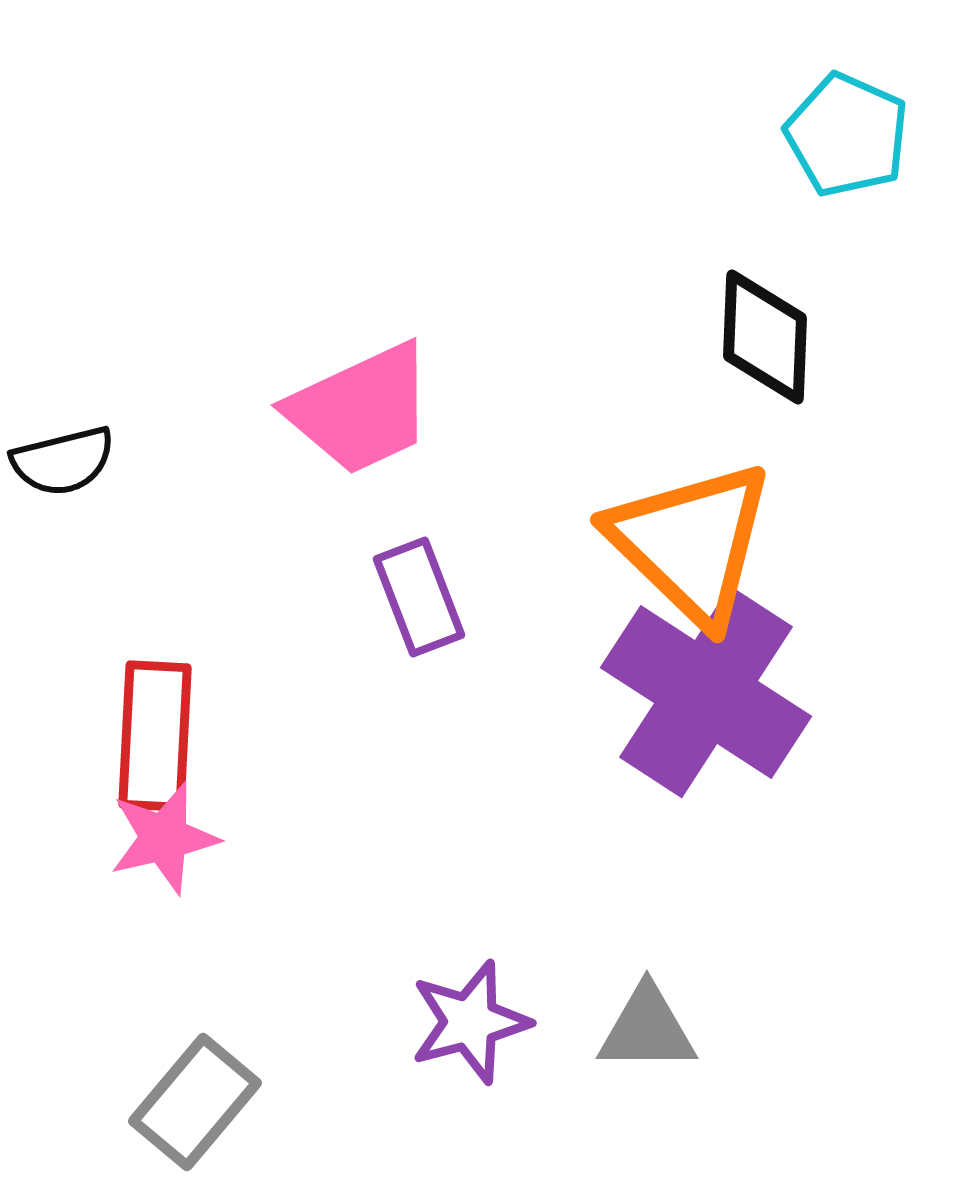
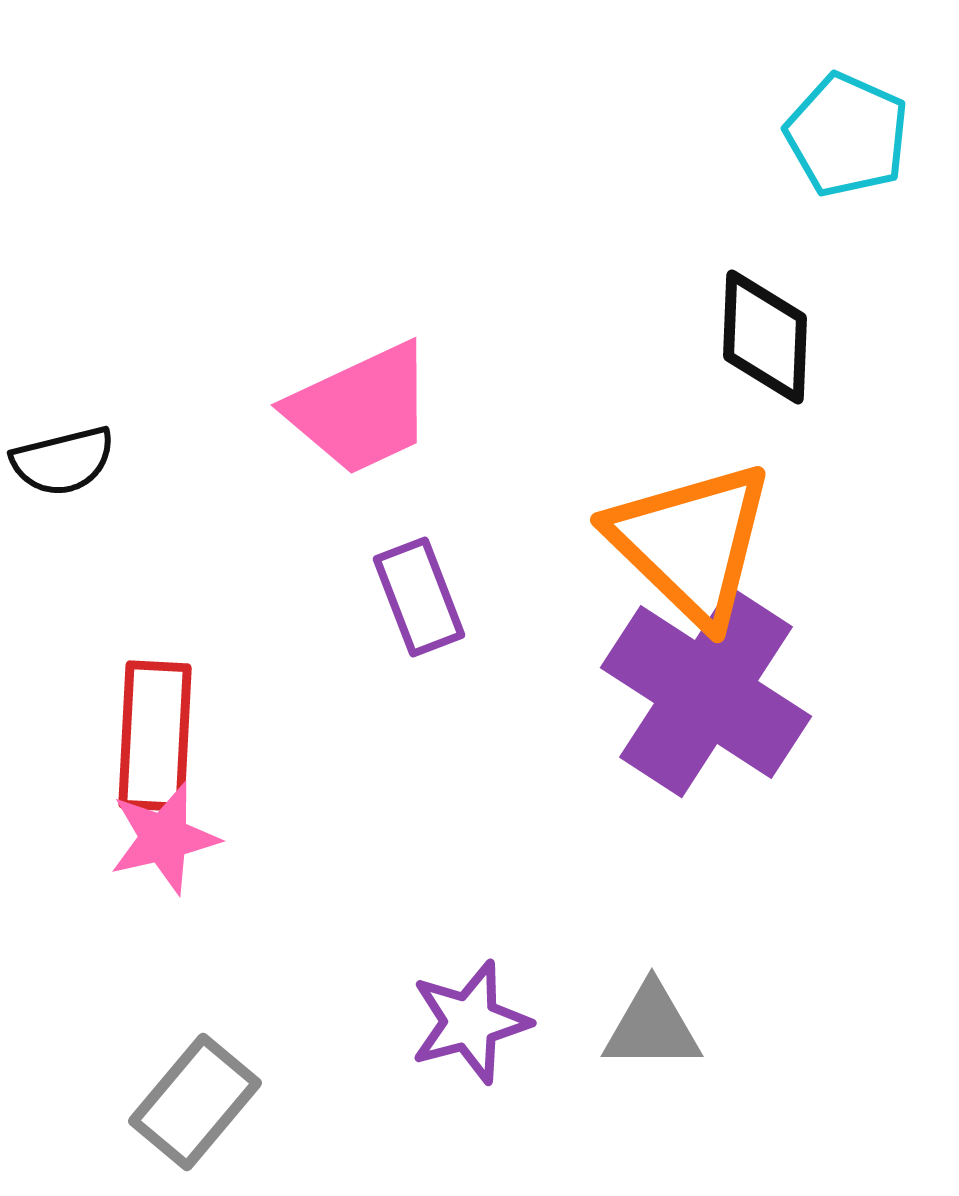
gray triangle: moved 5 px right, 2 px up
